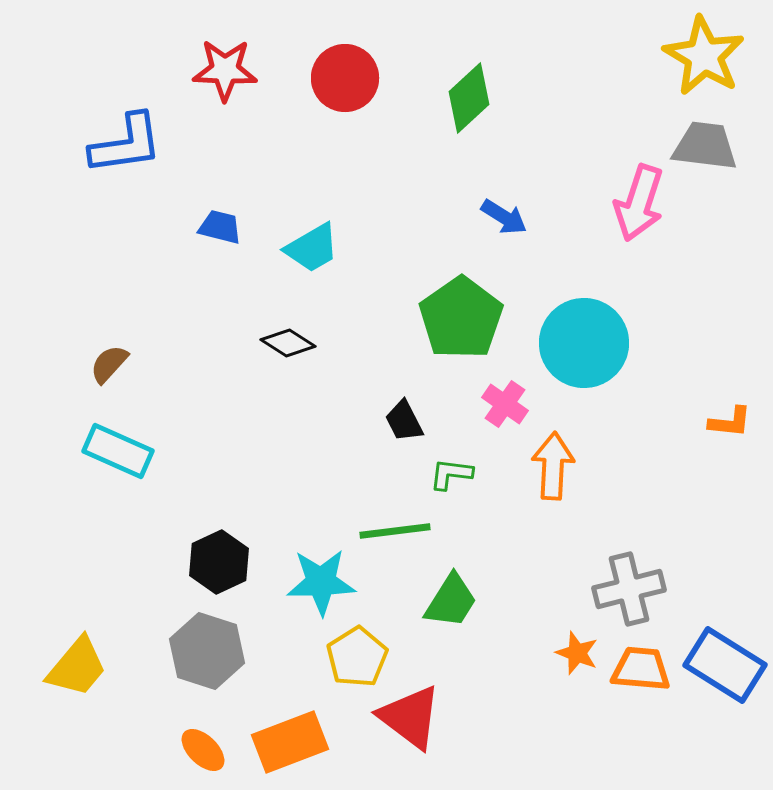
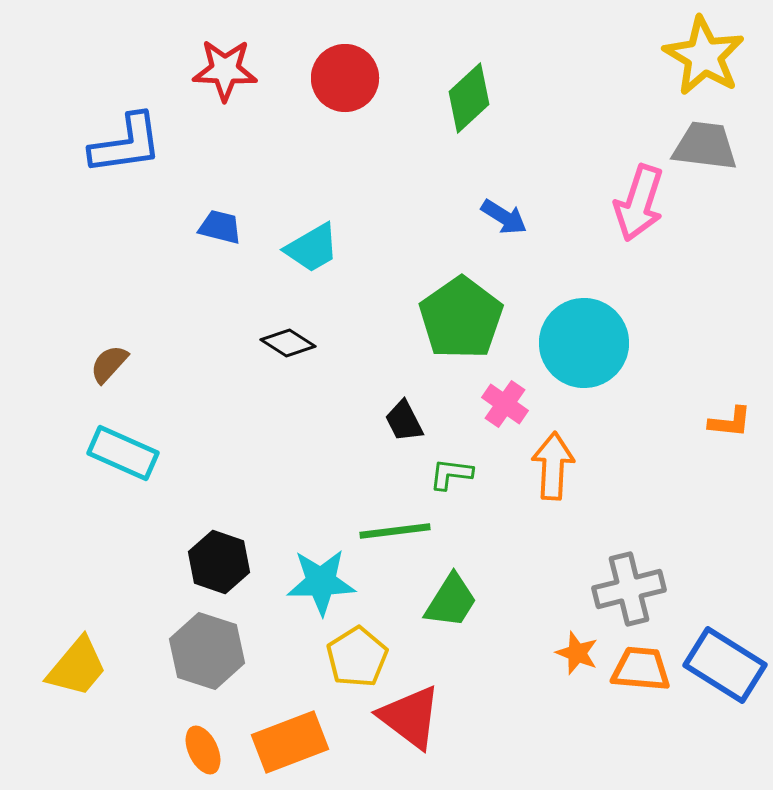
cyan rectangle: moved 5 px right, 2 px down
black hexagon: rotated 16 degrees counterclockwise
orange ellipse: rotated 21 degrees clockwise
